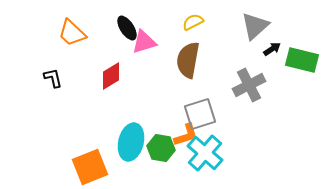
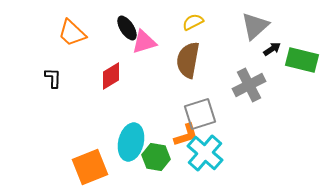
black L-shape: rotated 15 degrees clockwise
green hexagon: moved 5 px left, 9 px down
